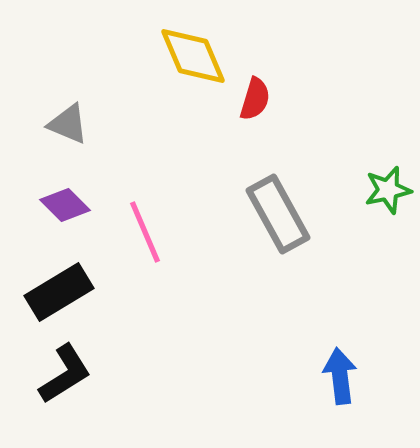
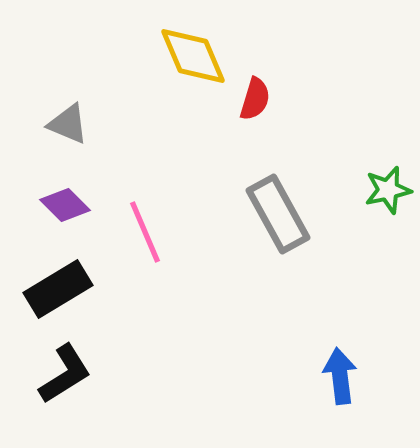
black rectangle: moved 1 px left, 3 px up
